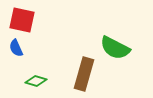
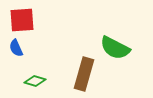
red square: rotated 16 degrees counterclockwise
green diamond: moved 1 px left
